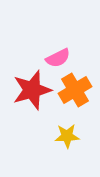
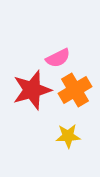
yellow star: moved 1 px right
